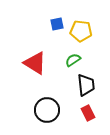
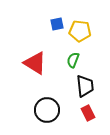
yellow pentagon: moved 1 px left
green semicircle: rotated 35 degrees counterclockwise
black trapezoid: moved 1 px left, 1 px down
